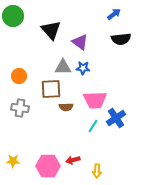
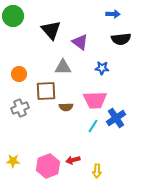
blue arrow: moved 1 px left; rotated 40 degrees clockwise
blue star: moved 19 px right
orange circle: moved 2 px up
brown square: moved 5 px left, 2 px down
gray cross: rotated 30 degrees counterclockwise
pink hexagon: rotated 20 degrees counterclockwise
